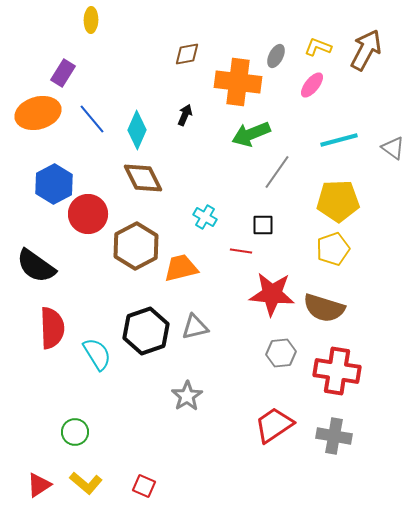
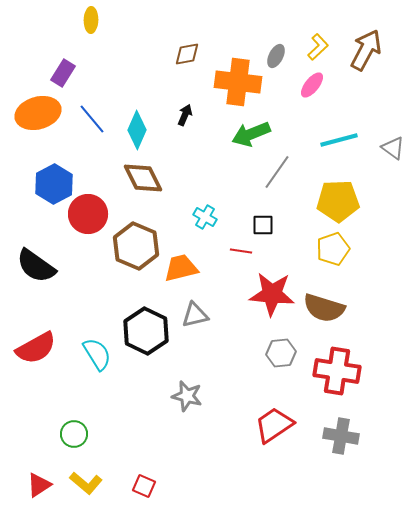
yellow L-shape at (318, 47): rotated 116 degrees clockwise
brown hexagon at (136, 246): rotated 9 degrees counterclockwise
gray triangle at (195, 327): moved 12 px up
red semicircle at (52, 328): moved 16 px left, 20 px down; rotated 63 degrees clockwise
black hexagon at (146, 331): rotated 15 degrees counterclockwise
gray star at (187, 396): rotated 24 degrees counterclockwise
green circle at (75, 432): moved 1 px left, 2 px down
gray cross at (334, 436): moved 7 px right
